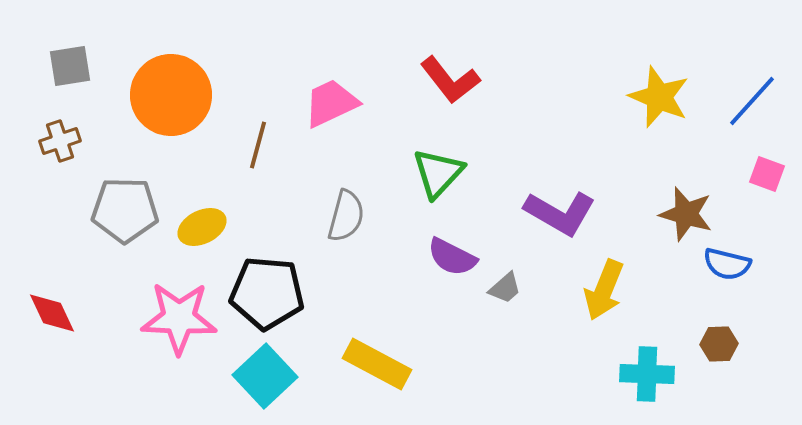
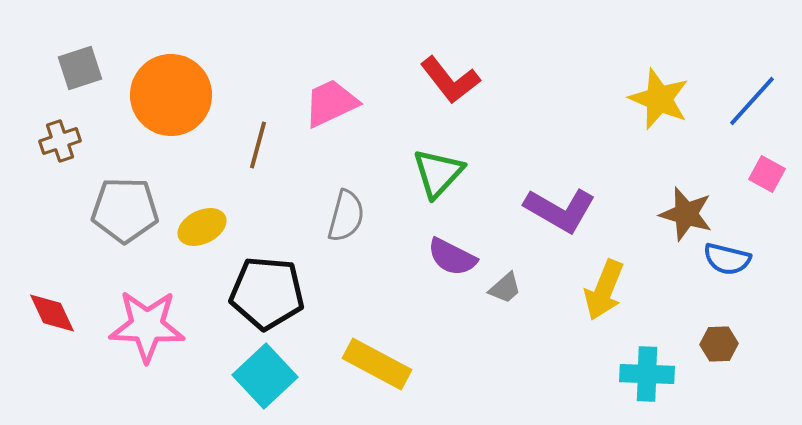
gray square: moved 10 px right, 2 px down; rotated 9 degrees counterclockwise
yellow star: moved 2 px down
pink square: rotated 9 degrees clockwise
purple L-shape: moved 3 px up
blue semicircle: moved 5 px up
pink star: moved 32 px left, 8 px down
